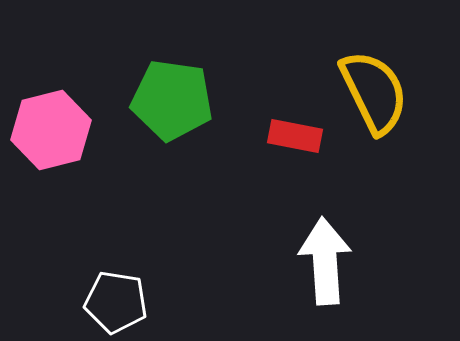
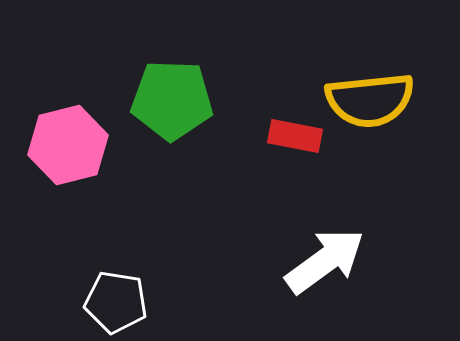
yellow semicircle: moved 4 px left, 8 px down; rotated 110 degrees clockwise
green pentagon: rotated 6 degrees counterclockwise
pink hexagon: moved 17 px right, 15 px down
white arrow: rotated 58 degrees clockwise
